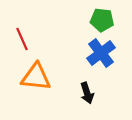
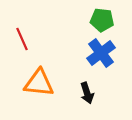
orange triangle: moved 3 px right, 6 px down
